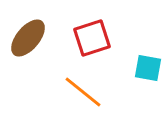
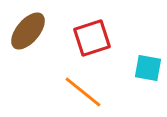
brown ellipse: moved 7 px up
